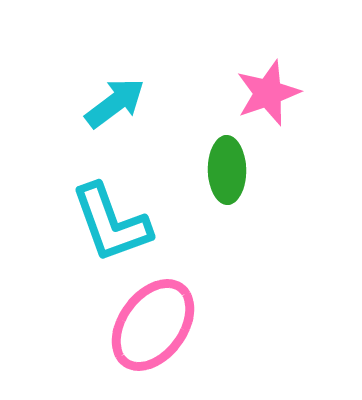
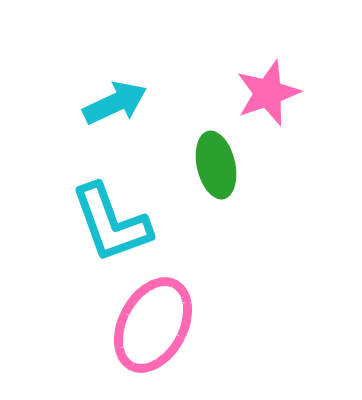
cyan arrow: rotated 12 degrees clockwise
green ellipse: moved 11 px left, 5 px up; rotated 12 degrees counterclockwise
pink ellipse: rotated 8 degrees counterclockwise
